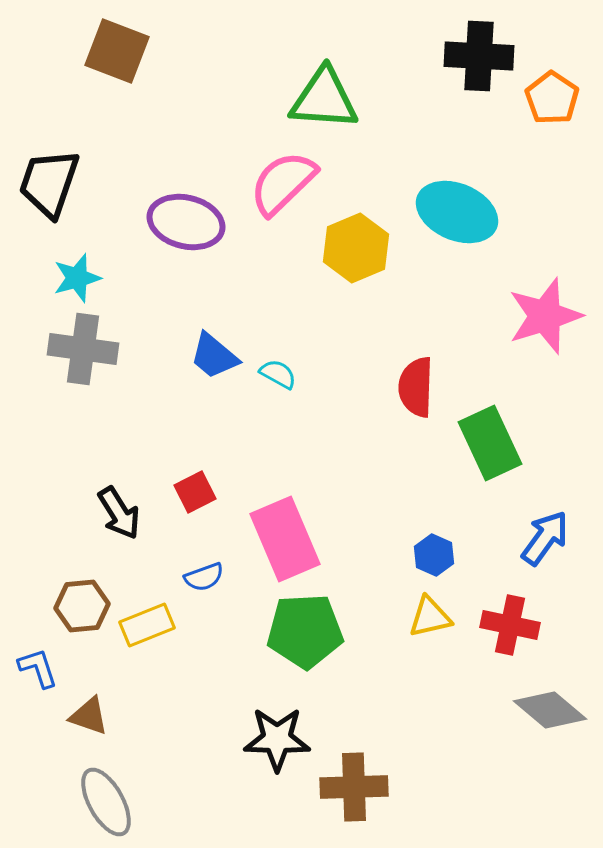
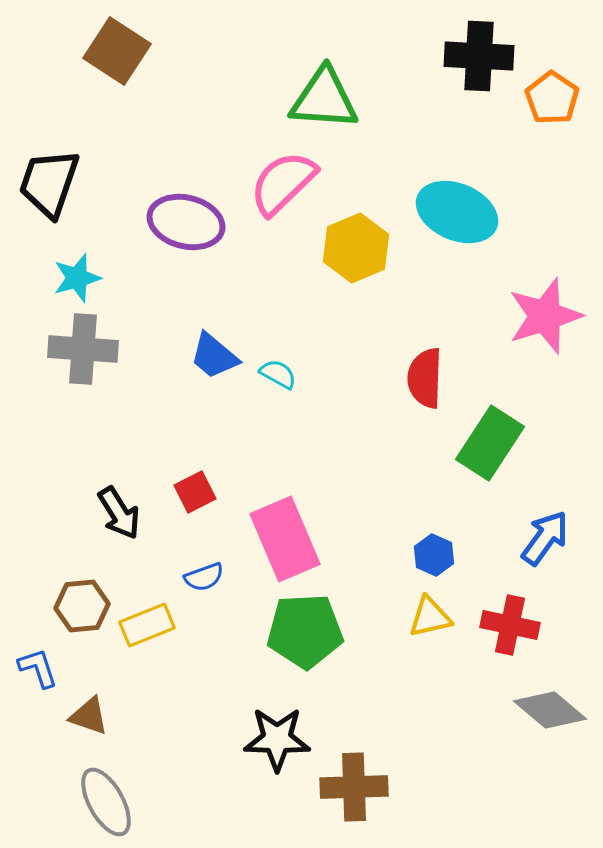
brown square: rotated 12 degrees clockwise
gray cross: rotated 4 degrees counterclockwise
red semicircle: moved 9 px right, 9 px up
green rectangle: rotated 58 degrees clockwise
